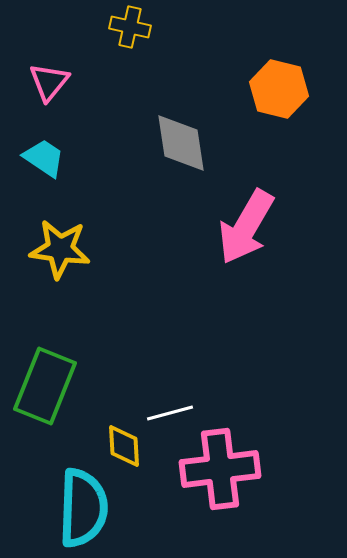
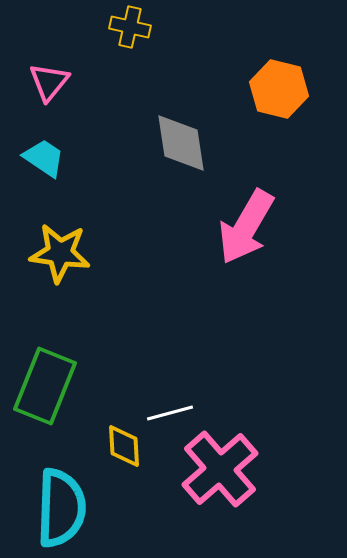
yellow star: moved 4 px down
pink cross: rotated 34 degrees counterclockwise
cyan semicircle: moved 22 px left
